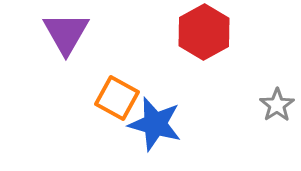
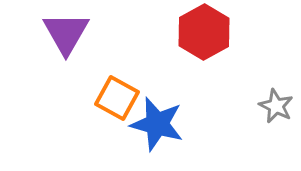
gray star: moved 1 px left, 1 px down; rotated 12 degrees counterclockwise
blue star: moved 2 px right
